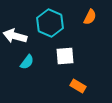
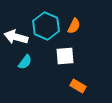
orange semicircle: moved 16 px left, 9 px down
cyan hexagon: moved 4 px left, 3 px down
white arrow: moved 1 px right, 1 px down
cyan semicircle: moved 2 px left
